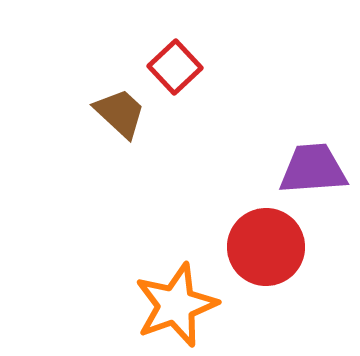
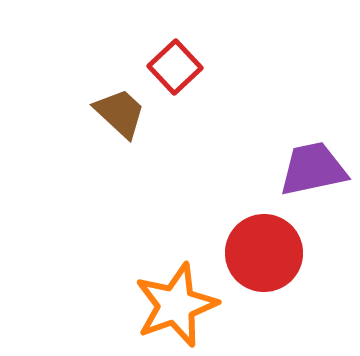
purple trapezoid: rotated 8 degrees counterclockwise
red circle: moved 2 px left, 6 px down
